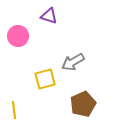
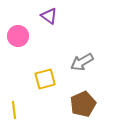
purple triangle: rotated 18 degrees clockwise
gray arrow: moved 9 px right
